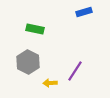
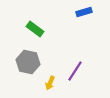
green rectangle: rotated 24 degrees clockwise
gray hexagon: rotated 15 degrees counterclockwise
yellow arrow: rotated 64 degrees counterclockwise
